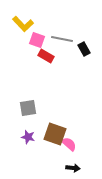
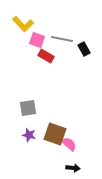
purple star: moved 1 px right, 2 px up
